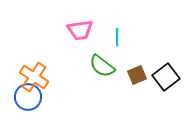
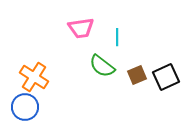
pink trapezoid: moved 1 px right, 2 px up
black square: rotated 12 degrees clockwise
blue circle: moved 3 px left, 10 px down
